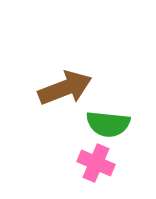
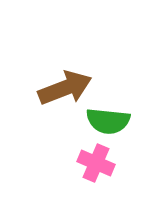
green semicircle: moved 3 px up
